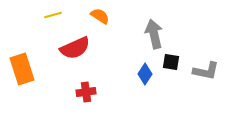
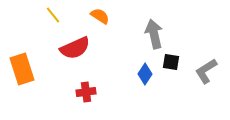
yellow line: rotated 66 degrees clockwise
gray L-shape: rotated 136 degrees clockwise
